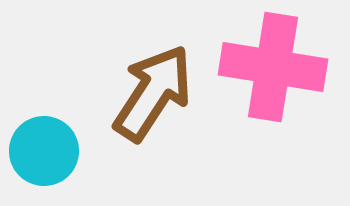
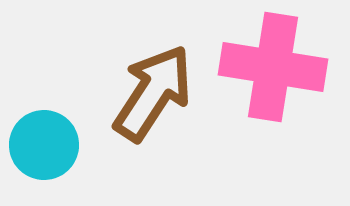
cyan circle: moved 6 px up
